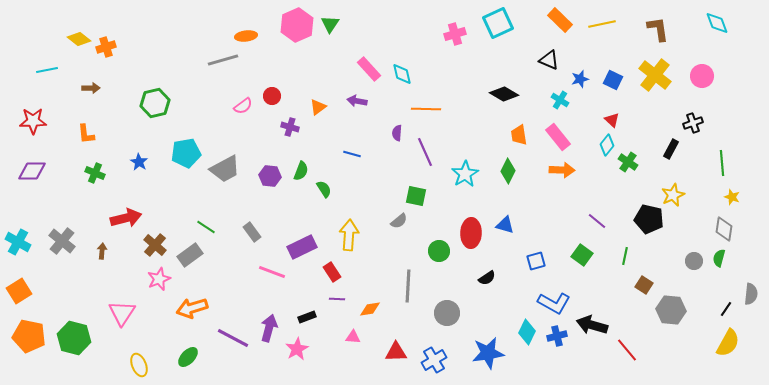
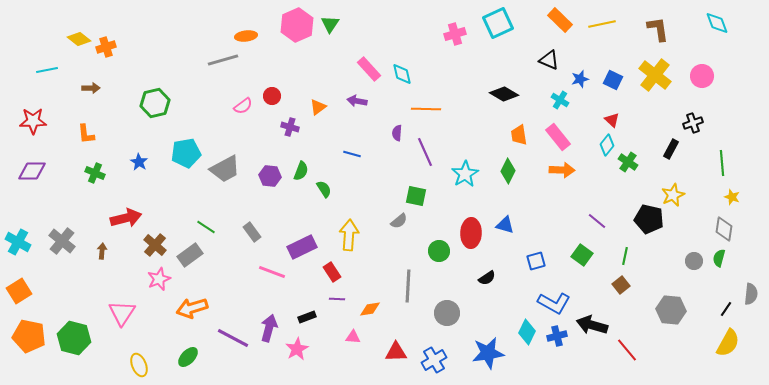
brown square at (644, 285): moved 23 px left; rotated 18 degrees clockwise
